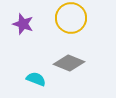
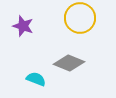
yellow circle: moved 9 px right
purple star: moved 2 px down
